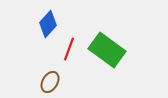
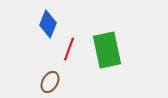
blue diamond: rotated 20 degrees counterclockwise
green rectangle: rotated 42 degrees clockwise
